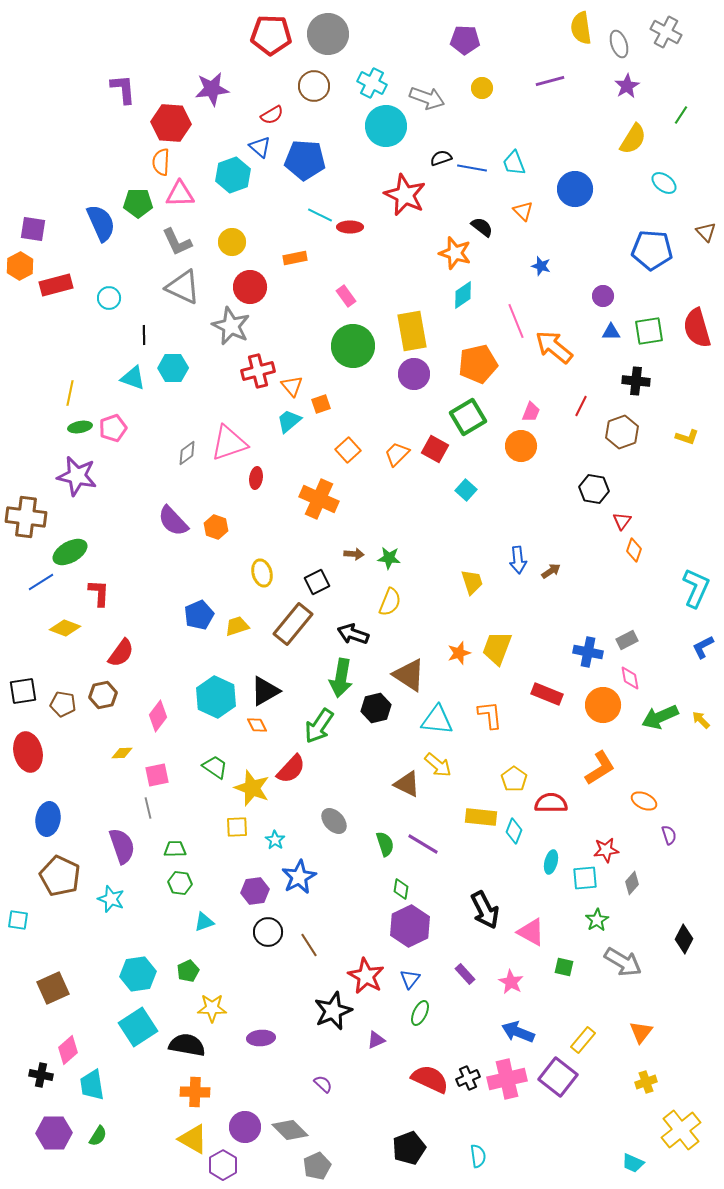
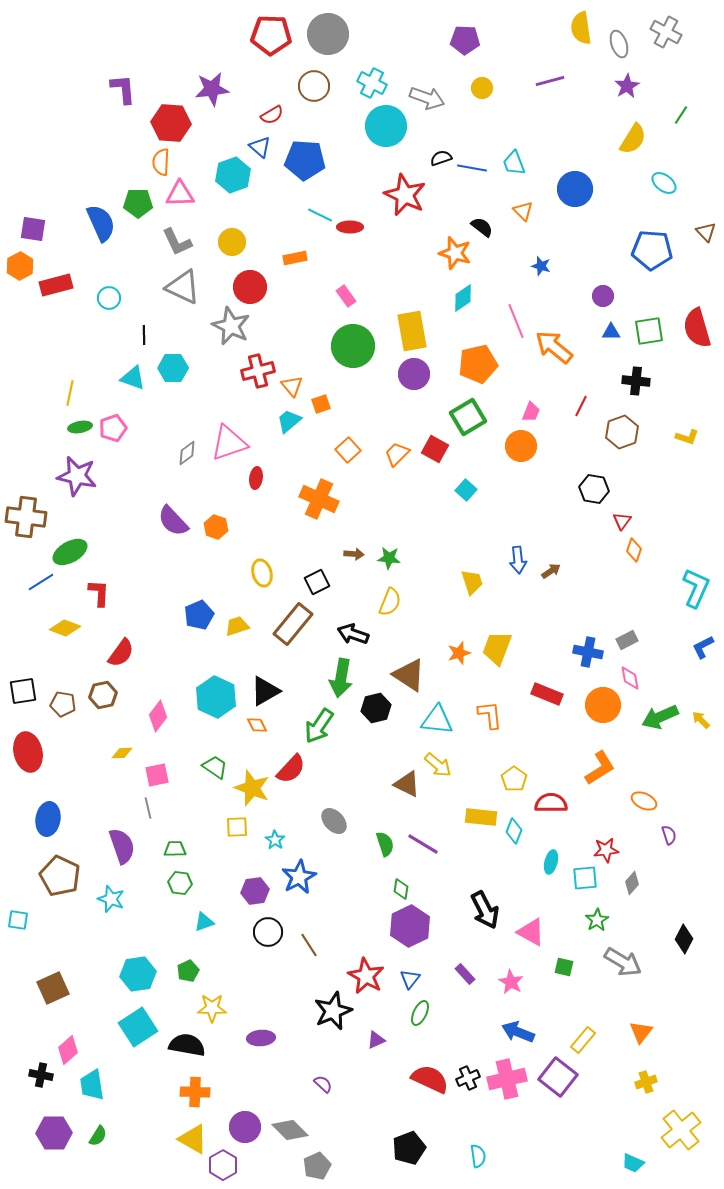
cyan diamond at (463, 295): moved 3 px down
